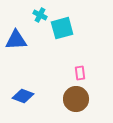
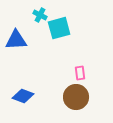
cyan square: moved 3 px left
brown circle: moved 2 px up
